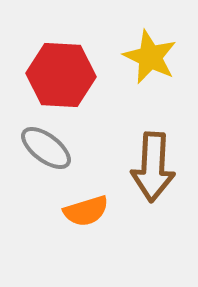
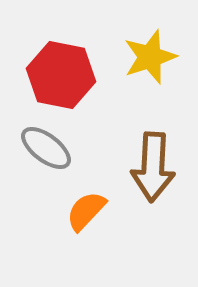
yellow star: rotated 28 degrees clockwise
red hexagon: rotated 8 degrees clockwise
orange semicircle: rotated 150 degrees clockwise
